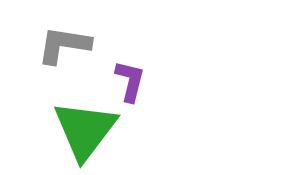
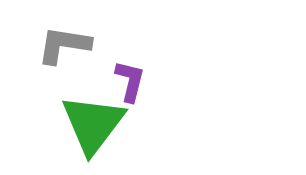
green triangle: moved 8 px right, 6 px up
